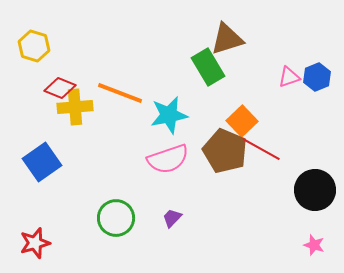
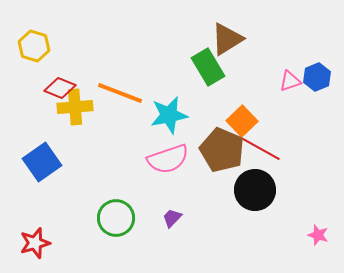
brown triangle: rotated 15 degrees counterclockwise
pink triangle: moved 1 px right, 4 px down
brown pentagon: moved 3 px left, 1 px up
black circle: moved 60 px left
pink star: moved 4 px right, 10 px up
